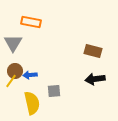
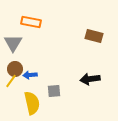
brown rectangle: moved 1 px right, 15 px up
brown circle: moved 2 px up
black arrow: moved 5 px left
